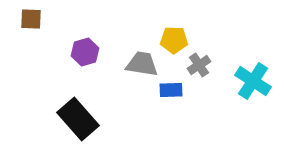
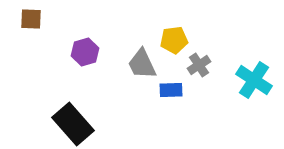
yellow pentagon: rotated 8 degrees counterclockwise
gray trapezoid: rotated 124 degrees counterclockwise
cyan cross: moved 1 px right, 1 px up
black rectangle: moved 5 px left, 5 px down
